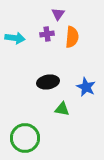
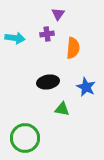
orange semicircle: moved 1 px right, 11 px down
